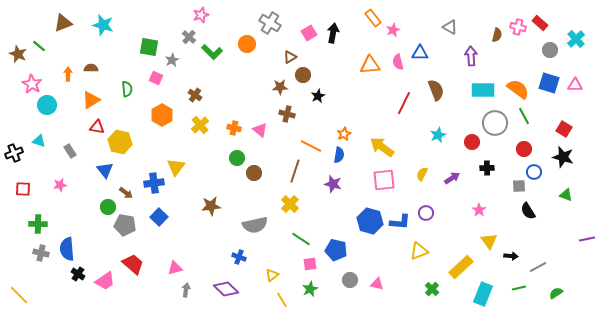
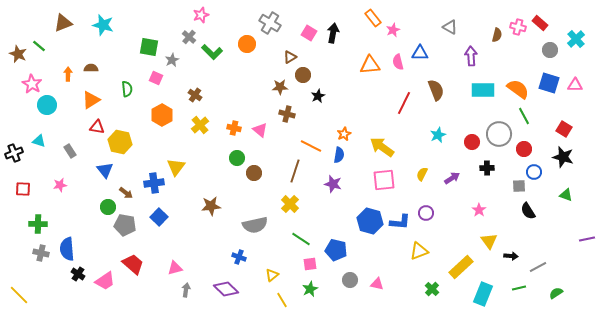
pink square at (309, 33): rotated 28 degrees counterclockwise
gray circle at (495, 123): moved 4 px right, 11 px down
